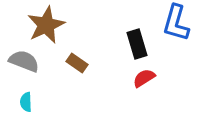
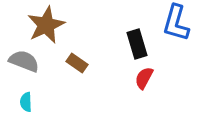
red semicircle: rotated 30 degrees counterclockwise
